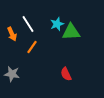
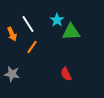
cyan star: moved 4 px up; rotated 16 degrees counterclockwise
